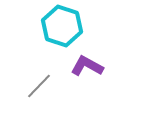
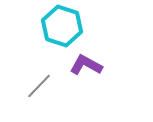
purple L-shape: moved 1 px left, 1 px up
